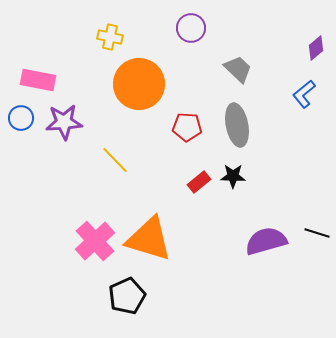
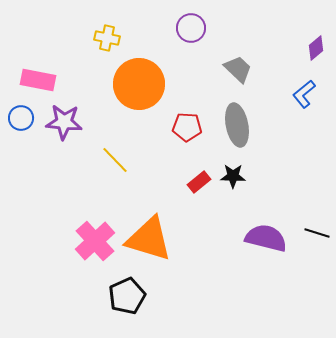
yellow cross: moved 3 px left, 1 px down
purple star: rotated 9 degrees clockwise
purple semicircle: moved 3 px up; rotated 30 degrees clockwise
